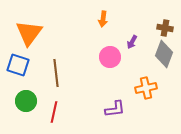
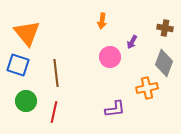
orange arrow: moved 1 px left, 2 px down
orange triangle: moved 2 px left; rotated 16 degrees counterclockwise
gray diamond: moved 9 px down
orange cross: moved 1 px right
